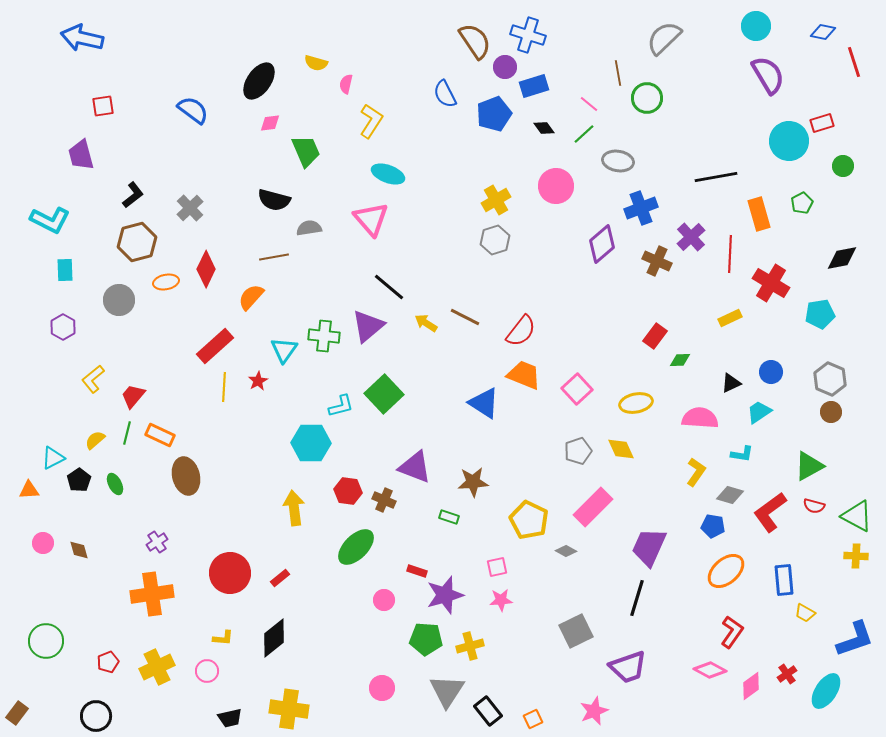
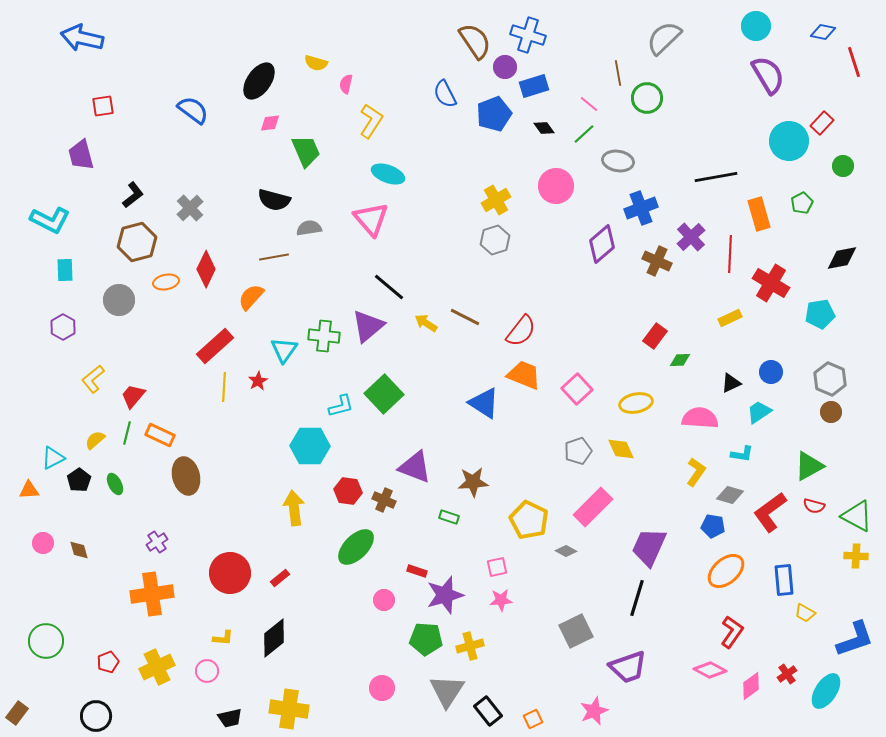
red rectangle at (822, 123): rotated 30 degrees counterclockwise
cyan hexagon at (311, 443): moved 1 px left, 3 px down
